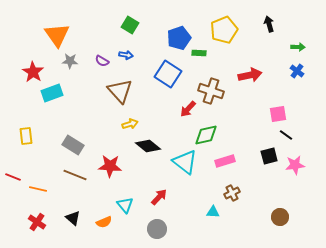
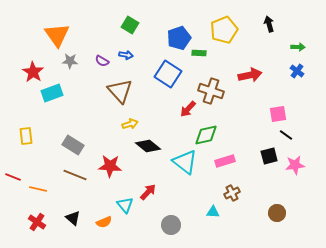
red arrow at (159, 197): moved 11 px left, 5 px up
brown circle at (280, 217): moved 3 px left, 4 px up
gray circle at (157, 229): moved 14 px right, 4 px up
